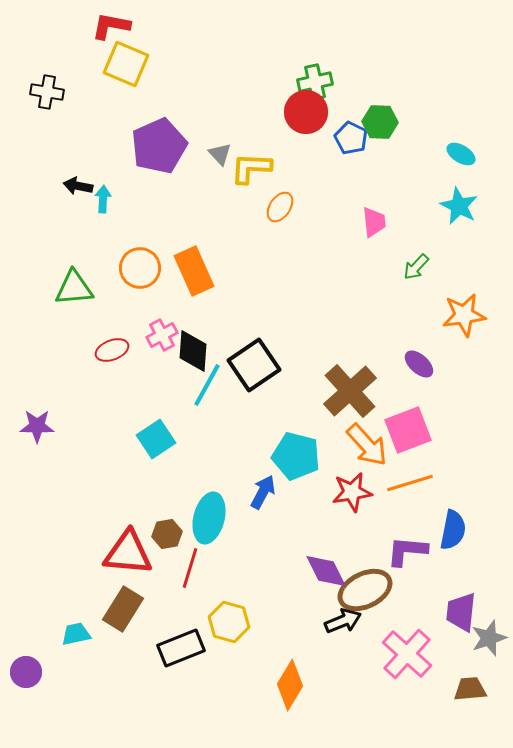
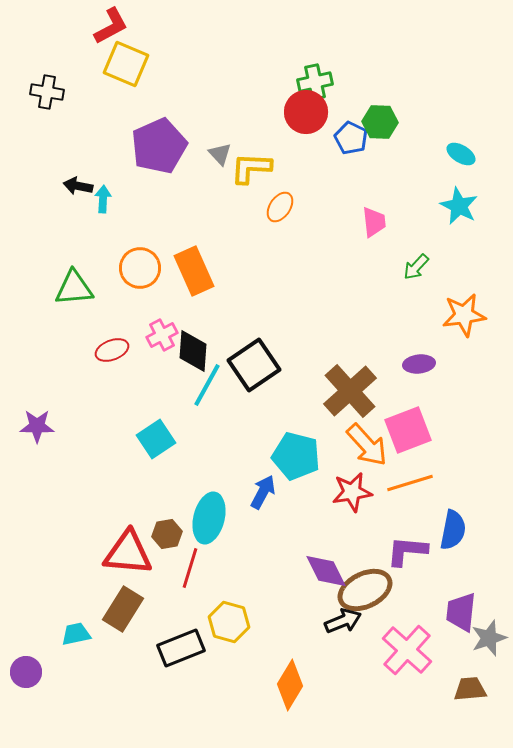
red L-shape at (111, 26): rotated 141 degrees clockwise
purple ellipse at (419, 364): rotated 48 degrees counterclockwise
pink cross at (407, 654): moved 4 px up
